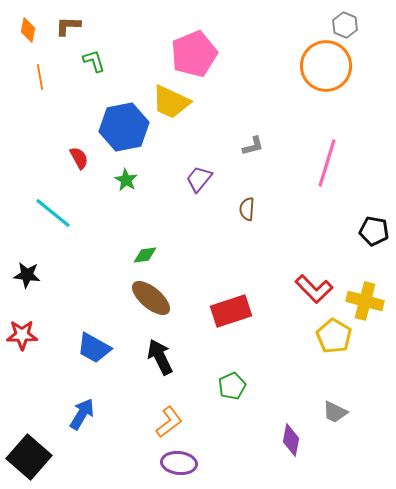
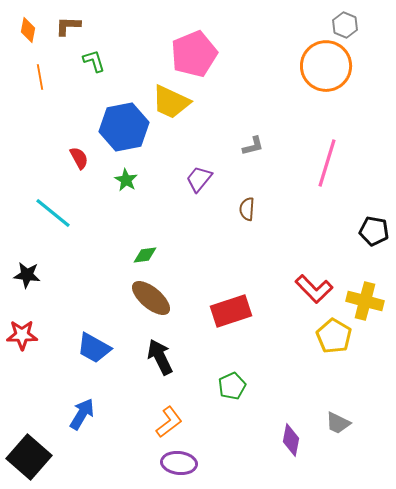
gray trapezoid: moved 3 px right, 11 px down
